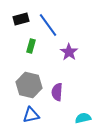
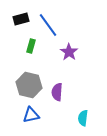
cyan semicircle: rotated 70 degrees counterclockwise
